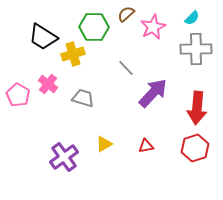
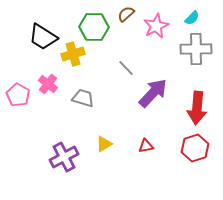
pink star: moved 3 px right, 1 px up
purple cross: rotated 8 degrees clockwise
